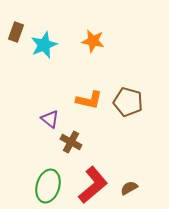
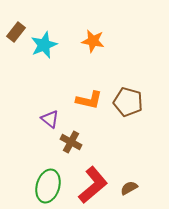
brown rectangle: rotated 18 degrees clockwise
